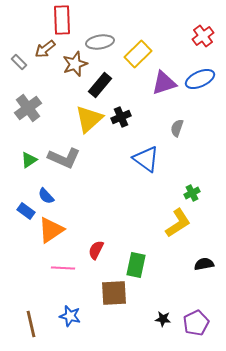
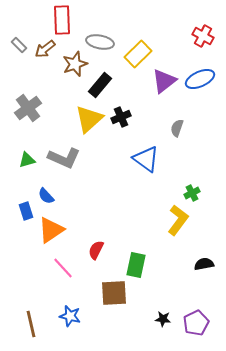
red cross: rotated 25 degrees counterclockwise
gray ellipse: rotated 20 degrees clockwise
gray rectangle: moved 17 px up
purple triangle: moved 2 px up; rotated 20 degrees counterclockwise
green triangle: moved 2 px left; rotated 18 degrees clockwise
blue rectangle: rotated 36 degrees clockwise
yellow L-shape: moved 3 px up; rotated 20 degrees counterclockwise
pink line: rotated 45 degrees clockwise
